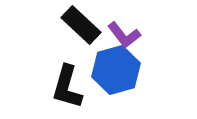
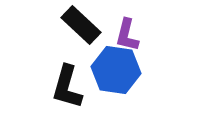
purple L-shape: moved 3 px right; rotated 52 degrees clockwise
blue hexagon: rotated 24 degrees clockwise
